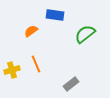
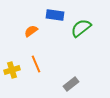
green semicircle: moved 4 px left, 6 px up
